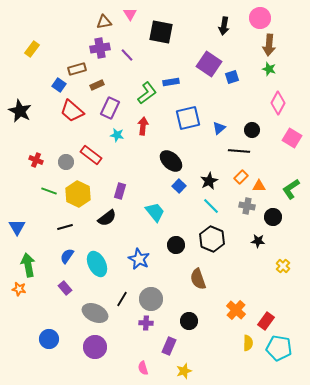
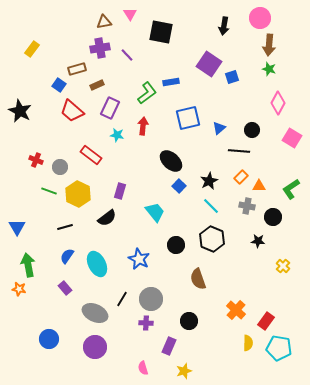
gray circle at (66, 162): moved 6 px left, 5 px down
